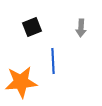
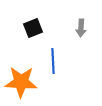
black square: moved 1 px right, 1 px down
orange star: rotated 8 degrees clockwise
